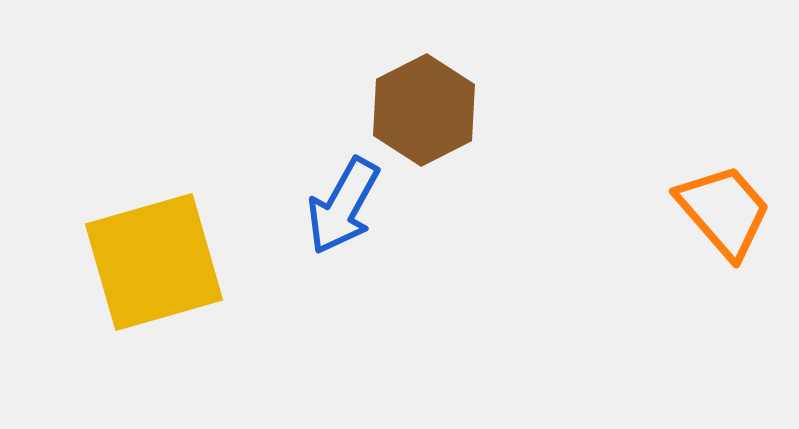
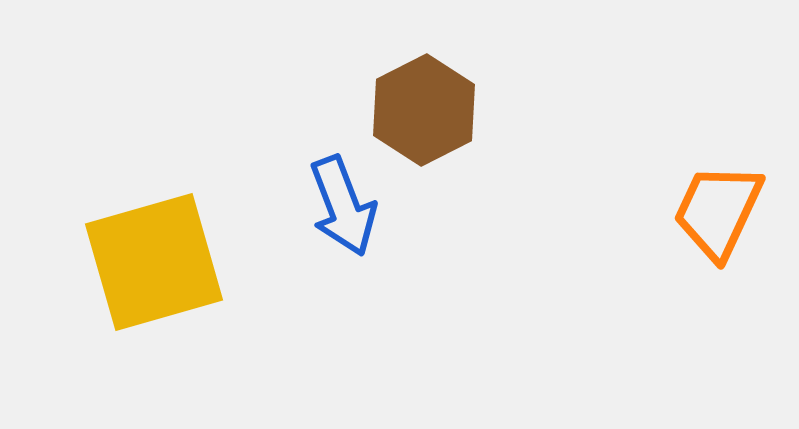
blue arrow: rotated 50 degrees counterclockwise
orange trapezoid: moved 6 px left; rotated 114 degrees counterclockwise
